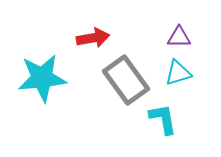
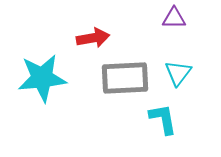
purple triangle: moved 5 px left, 19 px up
cyan triangle: rotated 36 degrees counterclockwise
gray rectangle: moved 1 px left, 2 px up; rotated 57 degrees counterclockwise
